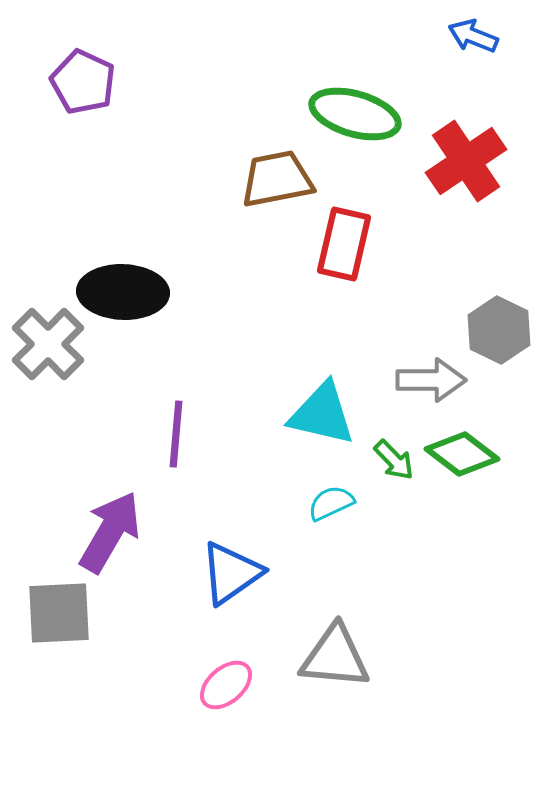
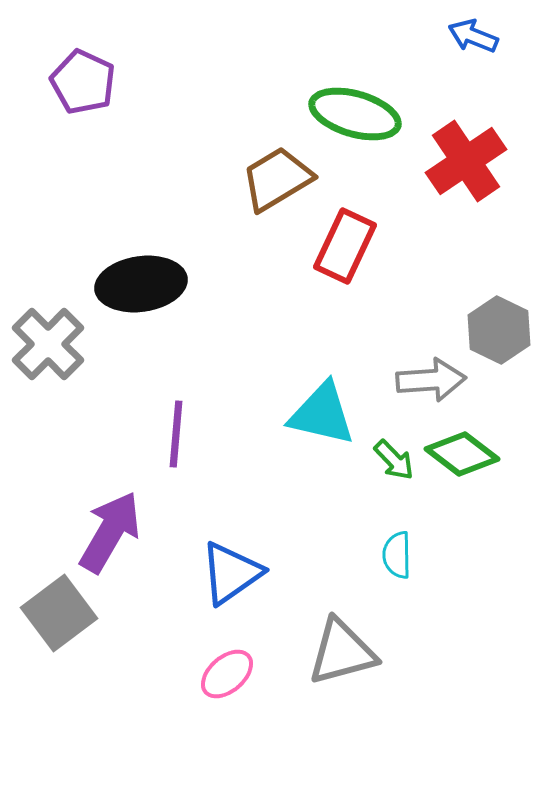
brown trapezoid: rotated 20 degrees counterclockwise
red rectangle: moved 1 px right, 2 px down; rotated 12 degrees clockwise
black ellipse: moved 18 px right, 8 px up; rotated 10 degrees counterclockwise
gray arrow: rotated 4 degrees counterclockwise
cyan semicircle: moved 66 px right, 52 px down; rotated 66 degrees counterclockwise
gray square: rotated 34 degrees counterclockwise
gray triangle: moved 7 px right, 5 px up; rotated 20 degrees counterclockwise
pink ellipse: moved 1 px right, 11 px up
